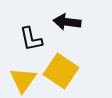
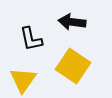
black arrow: moved 5 px right
yellow square: moved 12 px right, 5 px up
